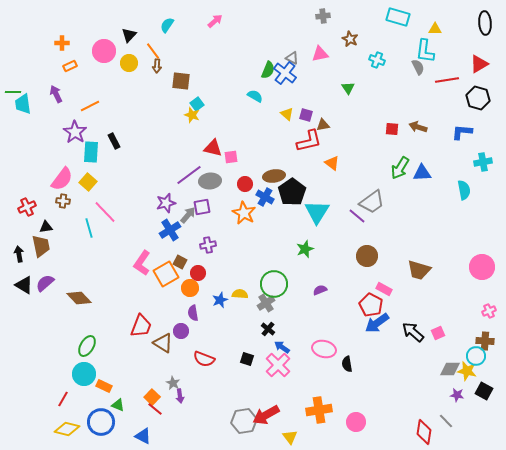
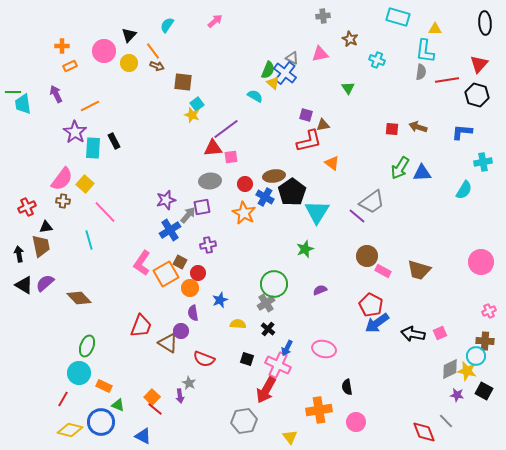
orange cross at (62, 43): moved 3 px down
red triangle at (479, 64): rotated 18 degrees counterclockwise
brown arrow at (157, 66): rotated 72 degrees counterclockwise
gray semicircle at (418, 67): moved 3 px right, 5 px down; rotated 35 degrees clockwise
brown square at (181, 81): moved 2 px right, 1 px down
black hexagon at (478, 98): moved 1 px left, 3 px up
yellow triangle at (287, 114): moved 14 px left, 31 px up
red triangle at (213, 148): rotated 18 degrees counterclockwise
cyan rectangle at (91, 152): moved 2 px right, 4 px up
purple line at (189, 175): moved 37 px right, 46 px up
yellow square at (88, 182): moved 3 px left, 2 px down
cyan semicircle at (464, 190): rotated 42 degrees clockwise
purple star at (166, 203): moved 3 px up
cyan line at (89, 228): moved 12 px down
pink circle at (482, 267): moved 1 px left, 5 px up
pink rectangle at (384, 289): moved 1 px left, 18 px up
yellow semicircle at (240, 294): moved 2 px left, 30 px down
black arrow at (413, 332): moved 2 px down; rotated 30 degrees counterclockwise
pink square at (438, 333): moved 2 px right
brown triangle at (163, 343): moved 5 px right
green ellipse at (87, 346): rotated 10 degrees counterclockwise
blue arrow at (282, 347): moved 5 px right, 1 px down; rotated 98 degrees counterclockwise
black semicircle at (347, 364): moved 23 px down
pink cross at (278, 365): rotated 20 degrees counterclockwise
gray diamond at (450, 369): rotated 25 degrees counterclockwise
cyan circle at (84, 374): moved 5 px left, 1 px up
gray star at (173, 383): moved 16 px right
red arrow at (266, 415): moved 25 px up; rotated 32 degrees counterclockwise
yellow diamond at (67, 429): moved 3 px right, 1 px down
red diamond at (424, 432): rotated 30 degrees counterclockwise
